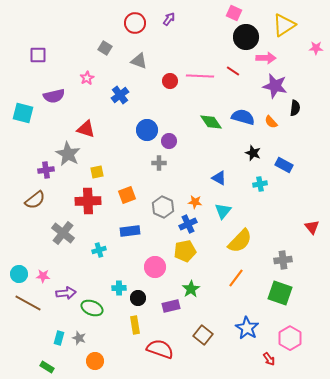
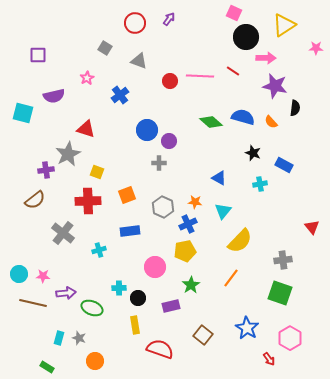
green diamond at (211, 122): rotated 15 degrees counterclockwise
gray star at (68, 154): rotated 15 degrees clockwise
yellow square at (97, 172): rotated 32 degrees clockwise
orange line at (236, 278): moved 5 px left
green star at (191, 289): moved 4 px up
brown line at (28, 303): moved 5 px right; rotated 16 degrees counterclockwise
